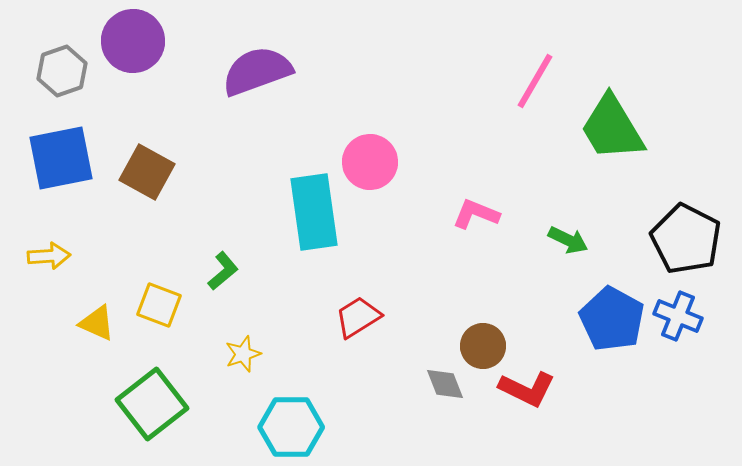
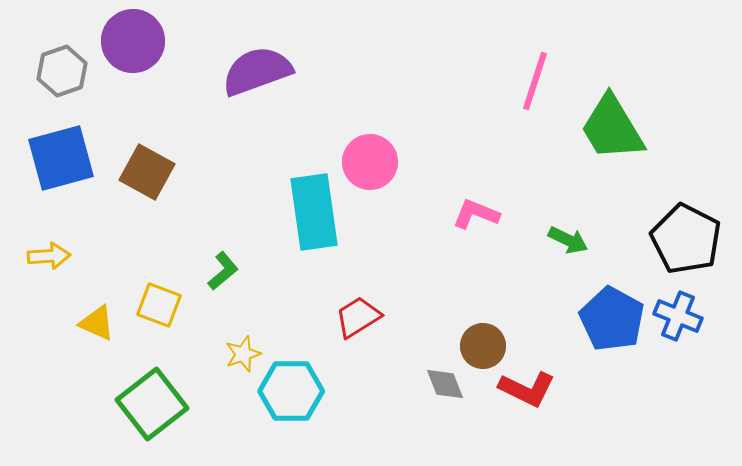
pink line: rotated 12 degrees counterclockwise
blue square: rotated 4 degrees counterclockwise
cyan hexagon: moved 36 px up
